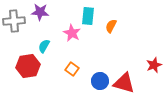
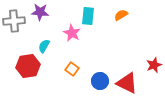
orange semicircle: moved 10 px right, 11 px up; rotated 32 degrees clockwise
red triangle: moved 3 px right; rotated 10 degrees clockwise
